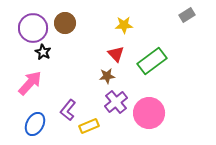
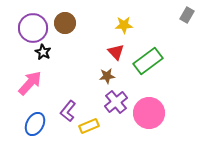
gray rectangle: rotated 28 degrees counterclockwise
red triangle: moved 2 px up
green rectangle: moved 4 px left
purple L-shape: moved 1 px down
